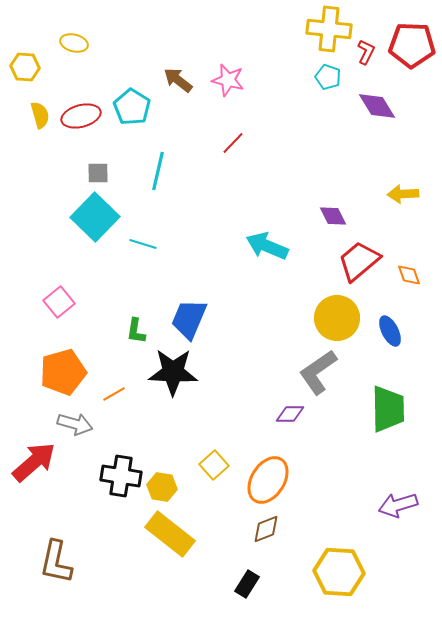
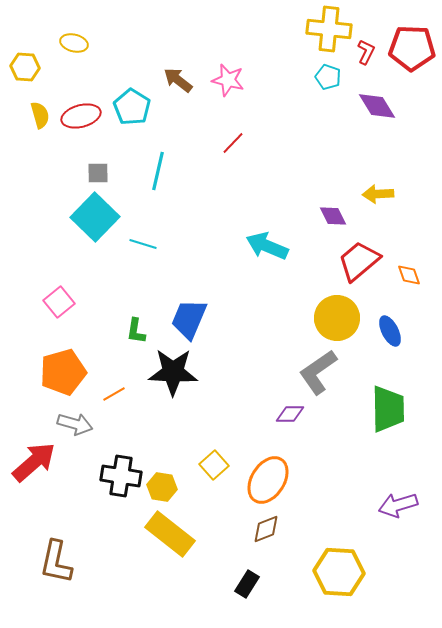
red pentagon at (412, 45): moved 3 px down
yellow arrow at (403, 194): moved 25 px left
